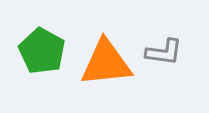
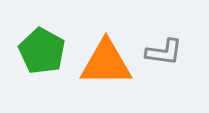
orange triangle: rotated 6 degrees clockwise
